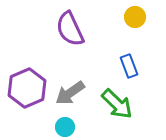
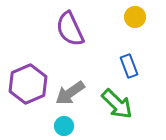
purple hexagon: moved 1 px right, 4 px up
cyan circle: moved 1 px left, 1 px up
